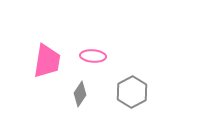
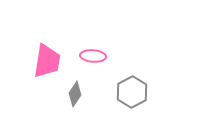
gray diamond: moved 5 px left
